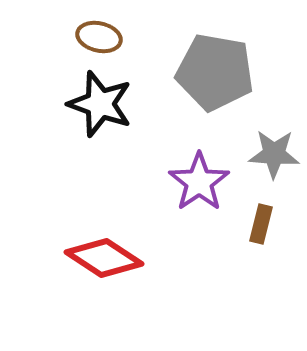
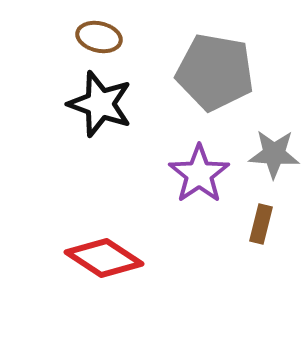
purple star: moved 8 px up
